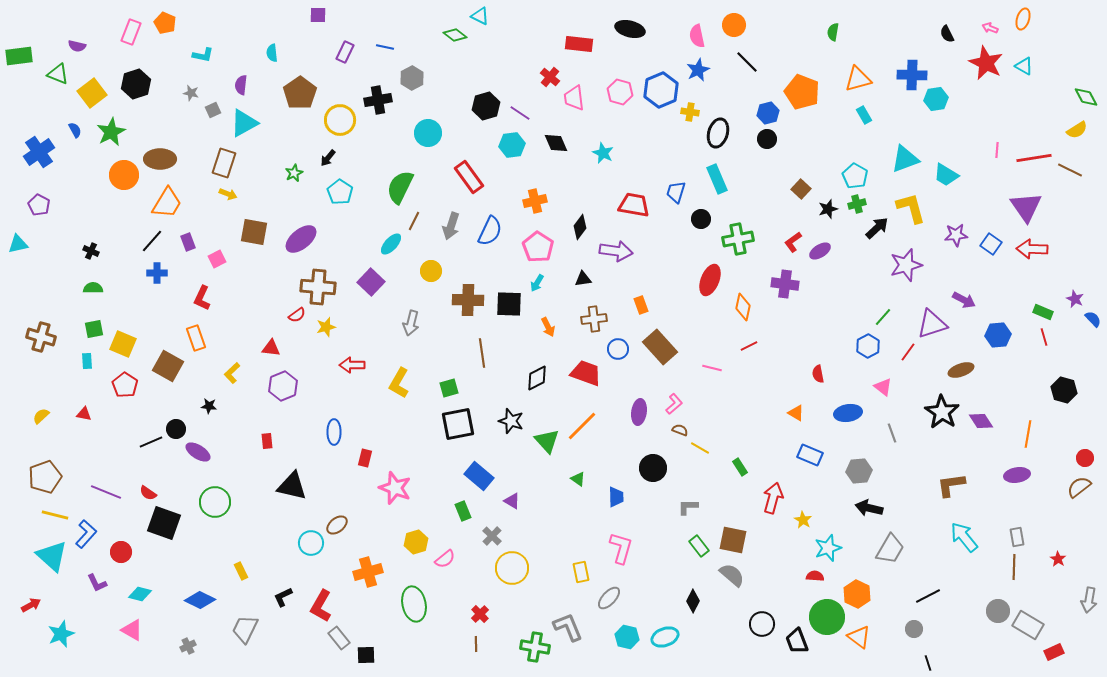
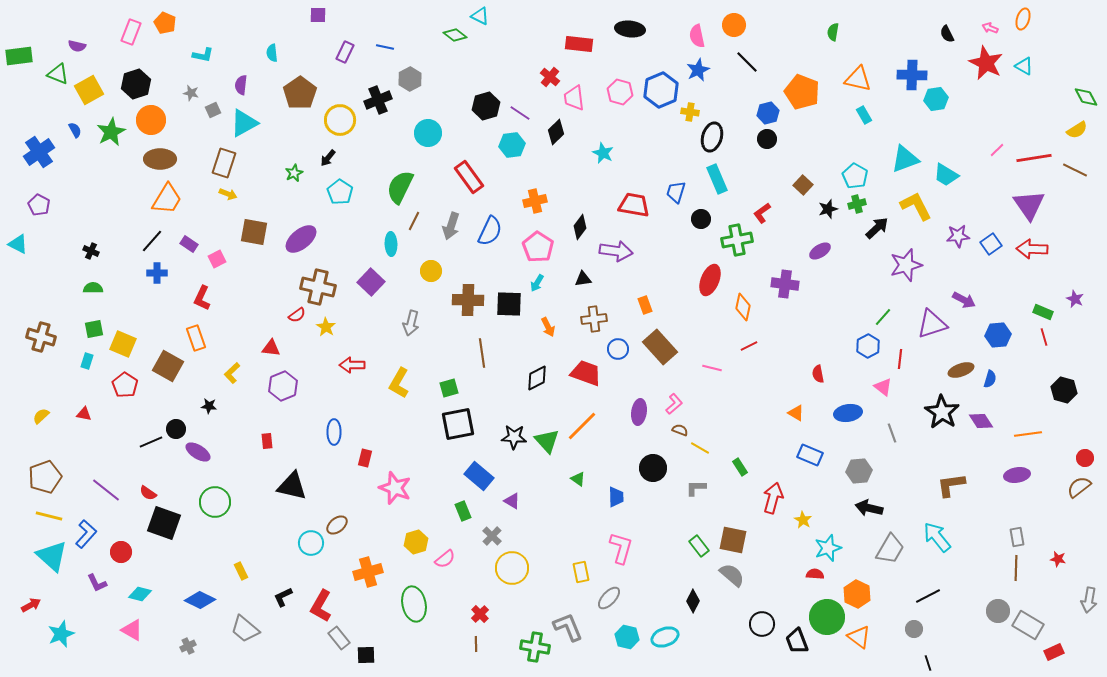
black ellipse at (630, 29): rotated 8 degrees counterclockwise
gray hexagon at (412, 78): moved 2 px left, 1 px down
orange triangle at (858, 79): rotated 28 degrees clockwise
yellow square at (92, 93): moved 3 px left, 3 px up; rotated 8 degrees clockwise
black cross at (378, 100): rotated 12 degrees counterclockwise
black ellipse at (718, 133): moved 6 px left, 4 px down
black diamond at (556, 143): moved 11 px up; rotated 70 degrees clockwise
pink line at (997, 150): rotated 42 degrees clockwise
brown line at (1070, 170): moved 5 px right
orange circle at (124, 175): moved 27 px right, 55 px up
brown square at (801, 189): moved 2 px right, 4 px up
orange trapezoid at (167, 203): moved 4 px up
purple triangle at (1026, 207): moved 3 px right, 2 px up
yellow L-shape at (911, 208): moved 5 px right, 2 px up; rotated 12 degrees counterclockwise
purple star at (956, 235): moved 2 px right, 1 px down
green cross at (738, 239): moved 1 px left, 1 px down
purple rectangle at (188, 242): moved 1 px right, 2 px down; rotated 36 degrees counterclockwise
red L-shape at (793, 242): moved 31 px left, 29 px up
cyan triangle at (18, 244): rotated 40 degrees clockwise
cyan ellipse at (391, 244): rotated 45 degrees counterclockwise
blue square at (991, 244): rotated 20 degrees clockwise
brown cross at (318, 287): rotated 8 degrees clockwise
orange rectangle at (641, 305): moved 4 px right
blue semicircle at (1093, 319): moved 103 px left, 60 px down; rotated 60 degrees clockwise
yellow star at (326, 327): rotated 24 degrees counterclockwise
red line at (908, 352): moved 8 px left, 7 px down; rotated 30 degrees counterclockwise
cyan rectangle at (87, 361): rotated 21 degrees clockwise
black star at (511, 421): moved 3 px right, 16 px down; rotated 15 degrees counterclockwise
orange line at (1028, 434): rotated 72 degrees clockwise
purple line at (106, 492): moved 2 px up; rotated 16 degrees clockwise
gray L-shape at (688, 507): moved 8 px right, 19 px up
yellow line at (55, 515): moved 6 px left, 1 px down
cyan arrow at (964, 537): moved 27 px left
red star at (1058, 559): rotated 21 degrees counterclockwise
brown line at (1014, 567): moved 2 px right, 1 px down
red semicircle at (815, 576): moved 2 px up
gray trapezoid at (245, 629): rotated 76 degrees counterclockwise
